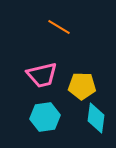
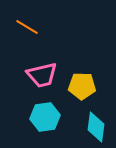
orange line: moved 32 px left
cyan diamond: moved 9 px down
